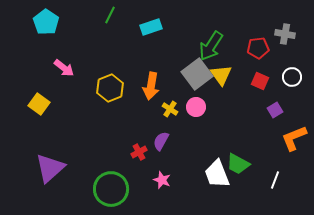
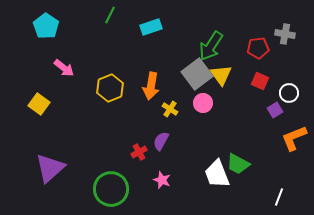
cyan pentagon: moved 4 px down
white circle: moved 3 px left, 16 px down
pink circle: moved 7 px right, 4 px up
white line: moved 4 px right, 17 px down
